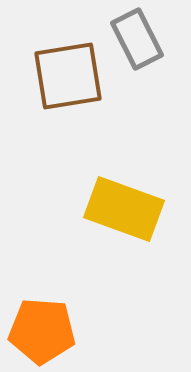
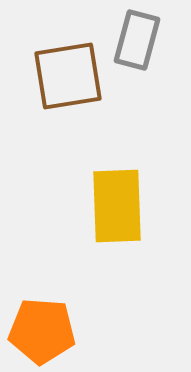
gray rectangle: moved 1 px down; rotated 42 degrees clockwise
yellow rectangle: moved 7 px left, 3 px up; rotated 68 degrees clockwise
